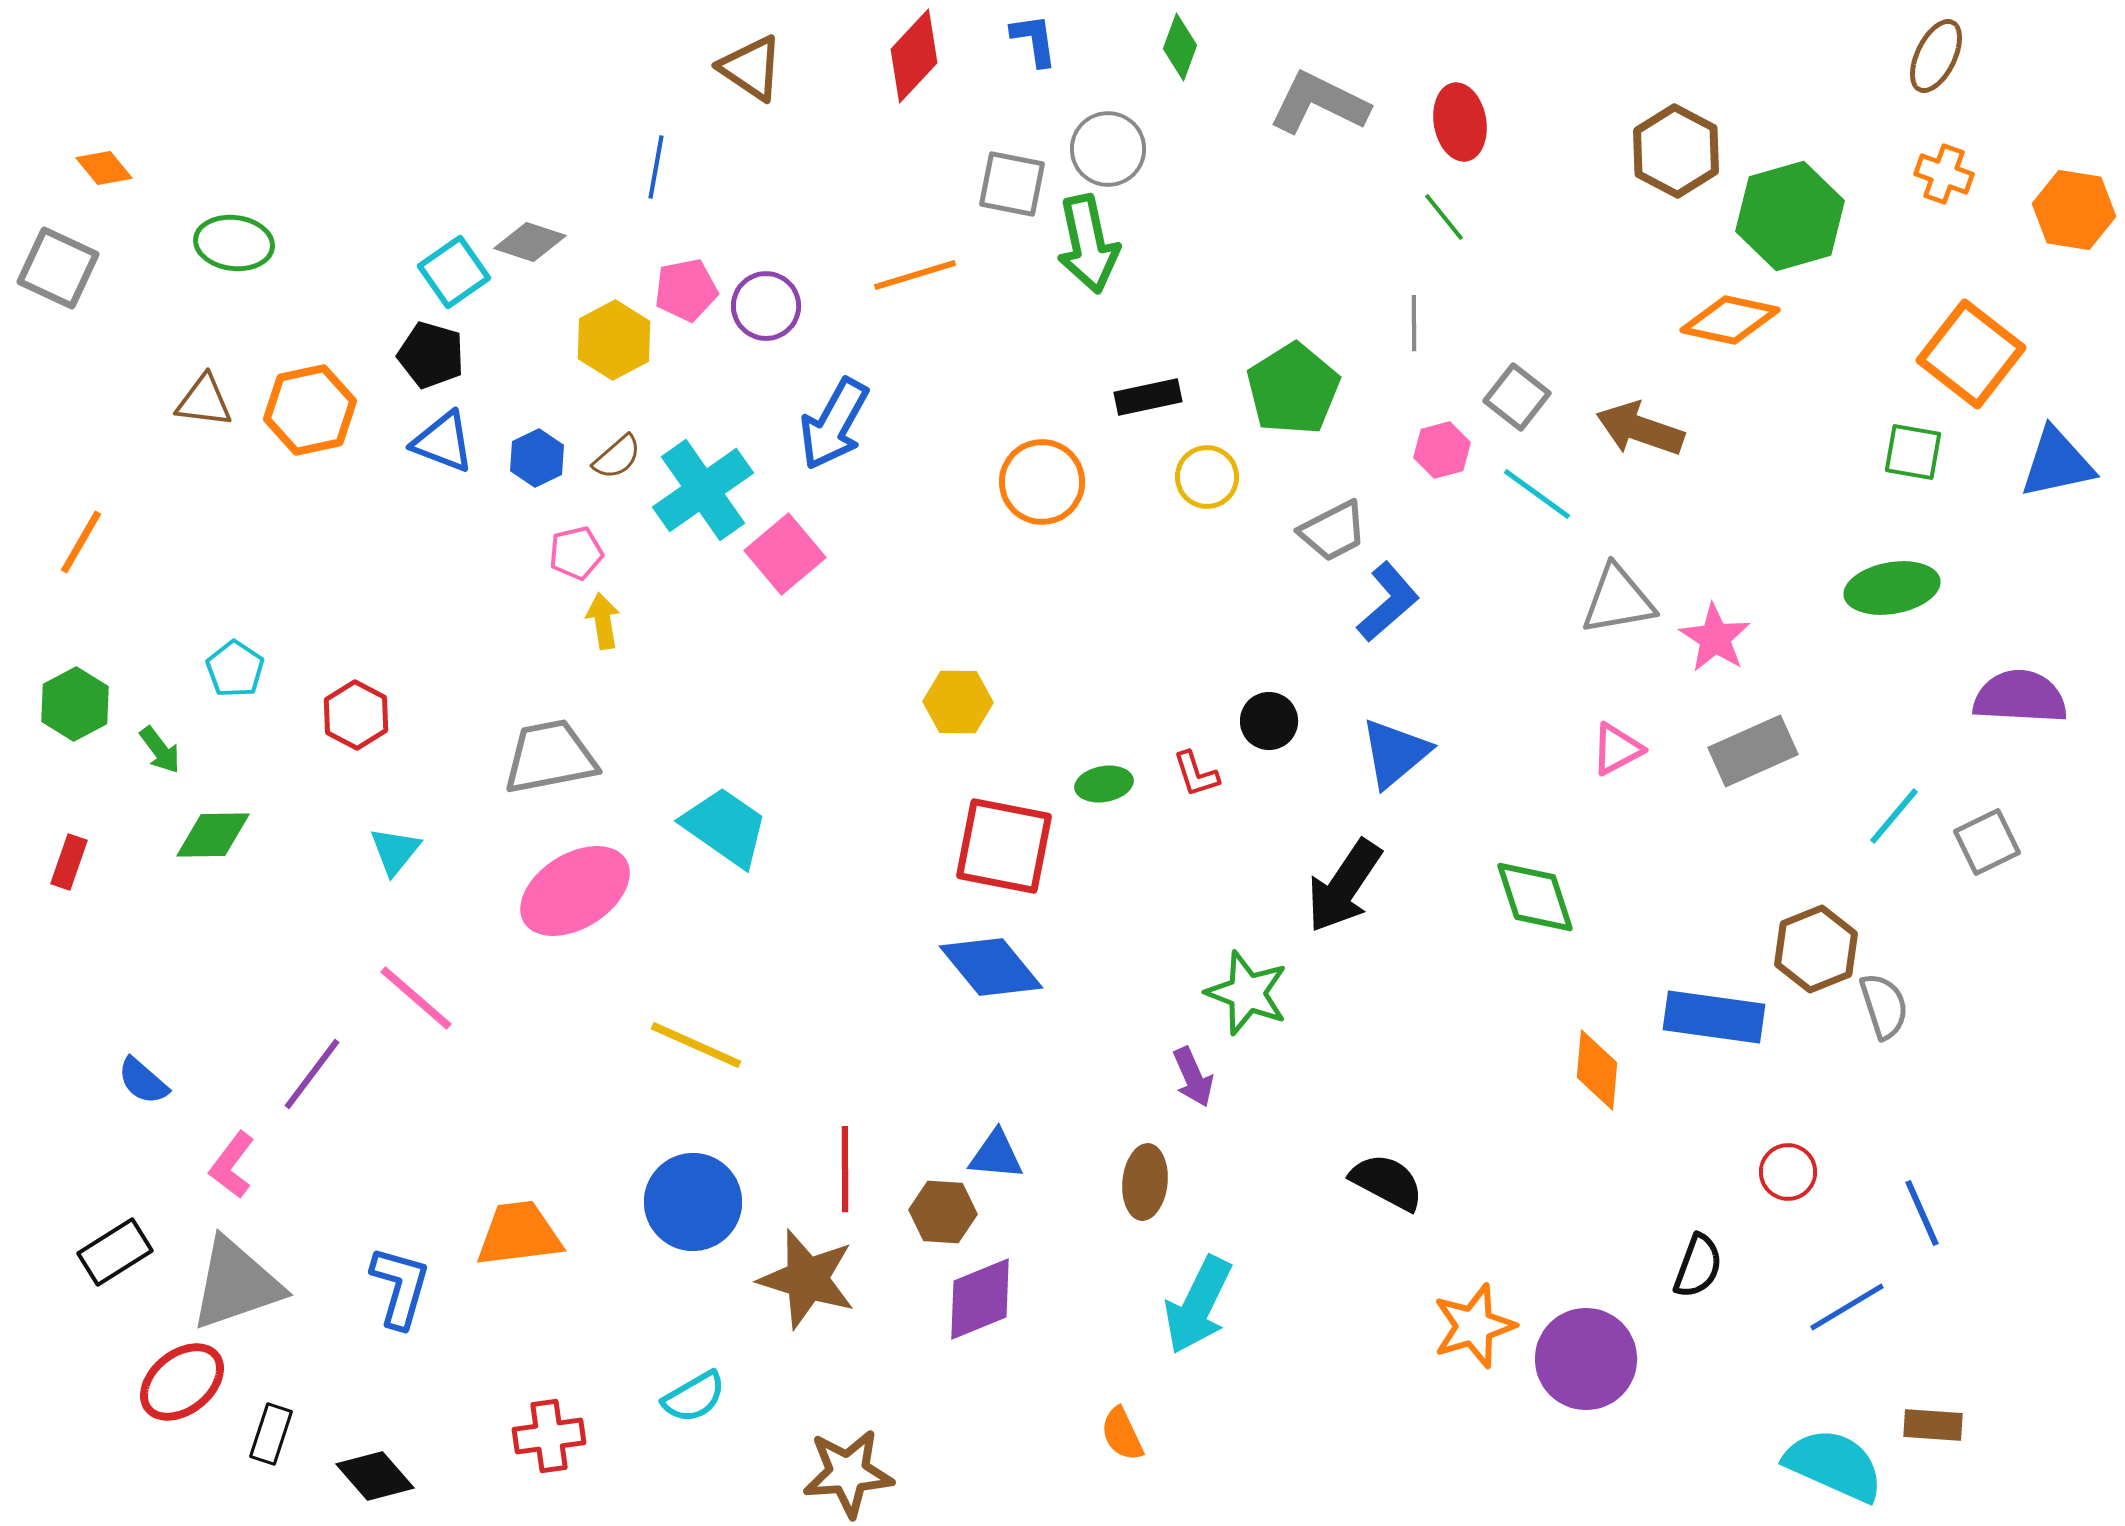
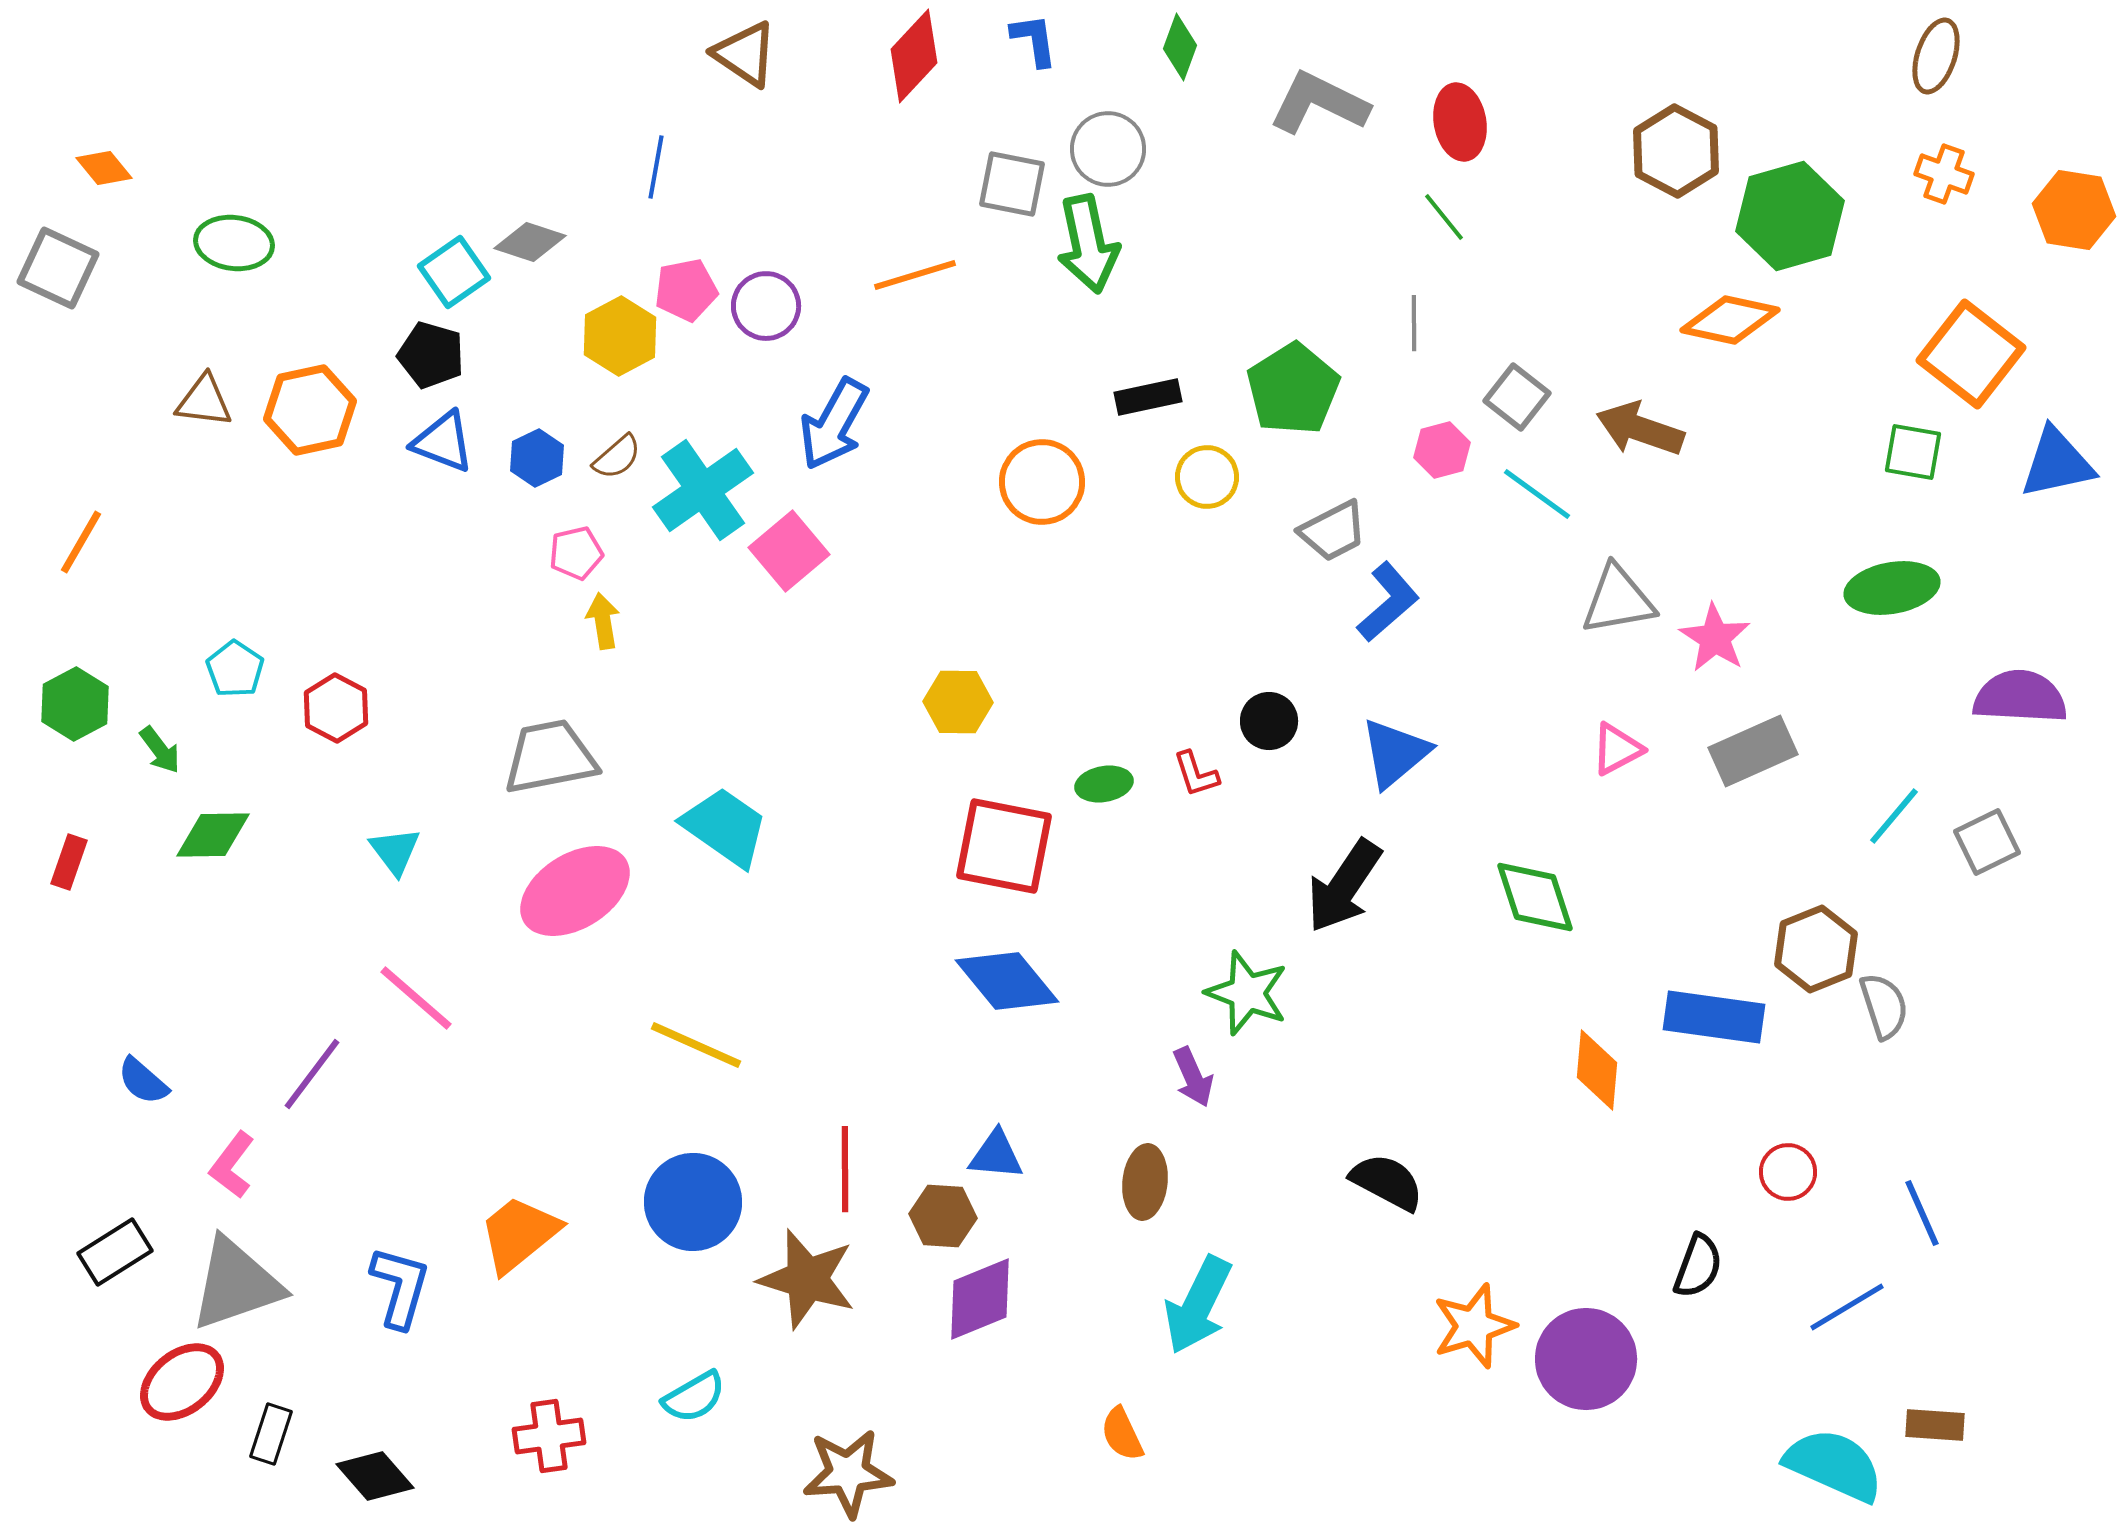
brown ellipse at (1936, 56): rotated 8 degrees counterclockwise
brown triangle at (751, 68): moved 6 px left, 14 px up
yellow hexagon at (614, 340): moved 6 px right, 4 px up
pink square at (785, 554): moved 4 px right, 3 px up
red hexagon at (356, 715): moved 20 px left, 7 px up
cyan triangle at (395, 851): rotated 16 degrees counterclockwise
blue diamond at (991, 967): moved 16 px right, 14 px down
brown hexagon at (943, 1212): moved 4 px down
orange trapezoid at (519, 1234): rotated 32 degrees counterclockwise
brown rectangle at (1933, 1425): moved 2 px right
